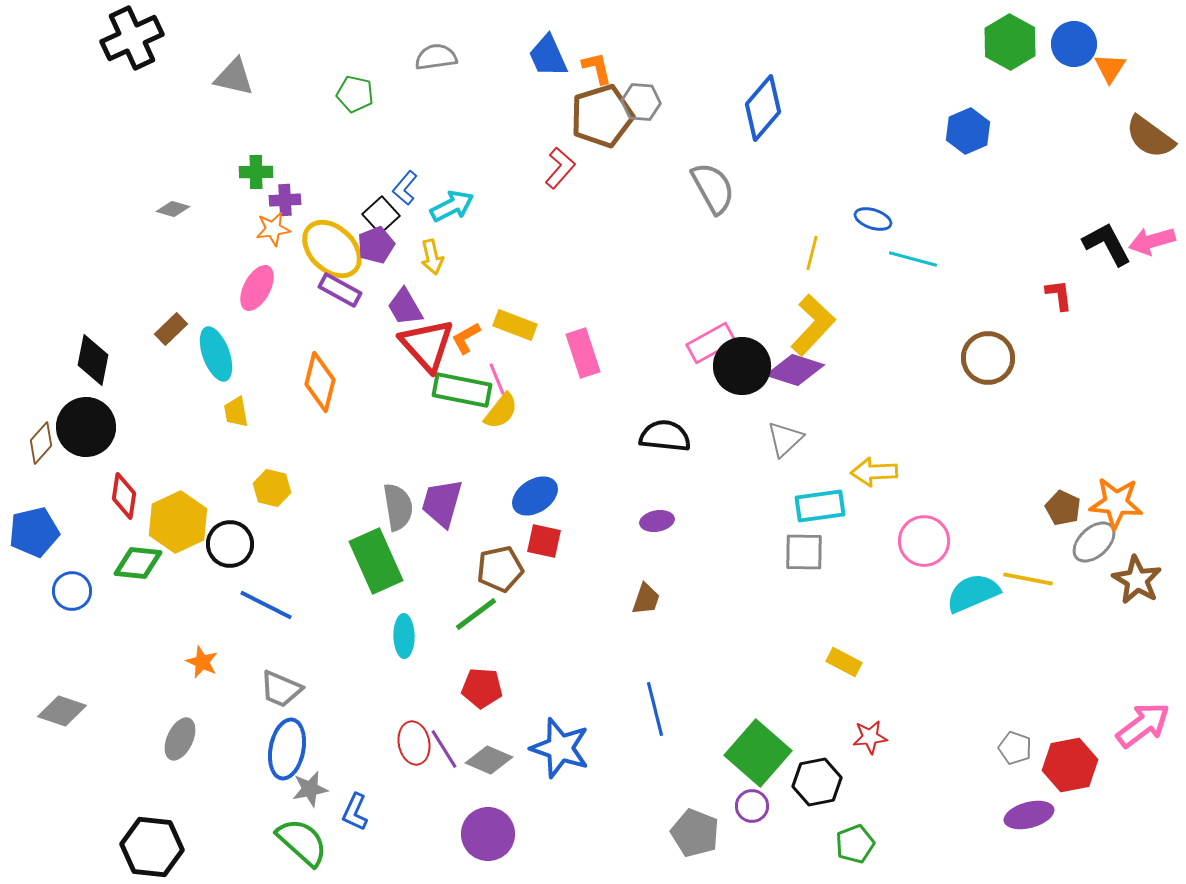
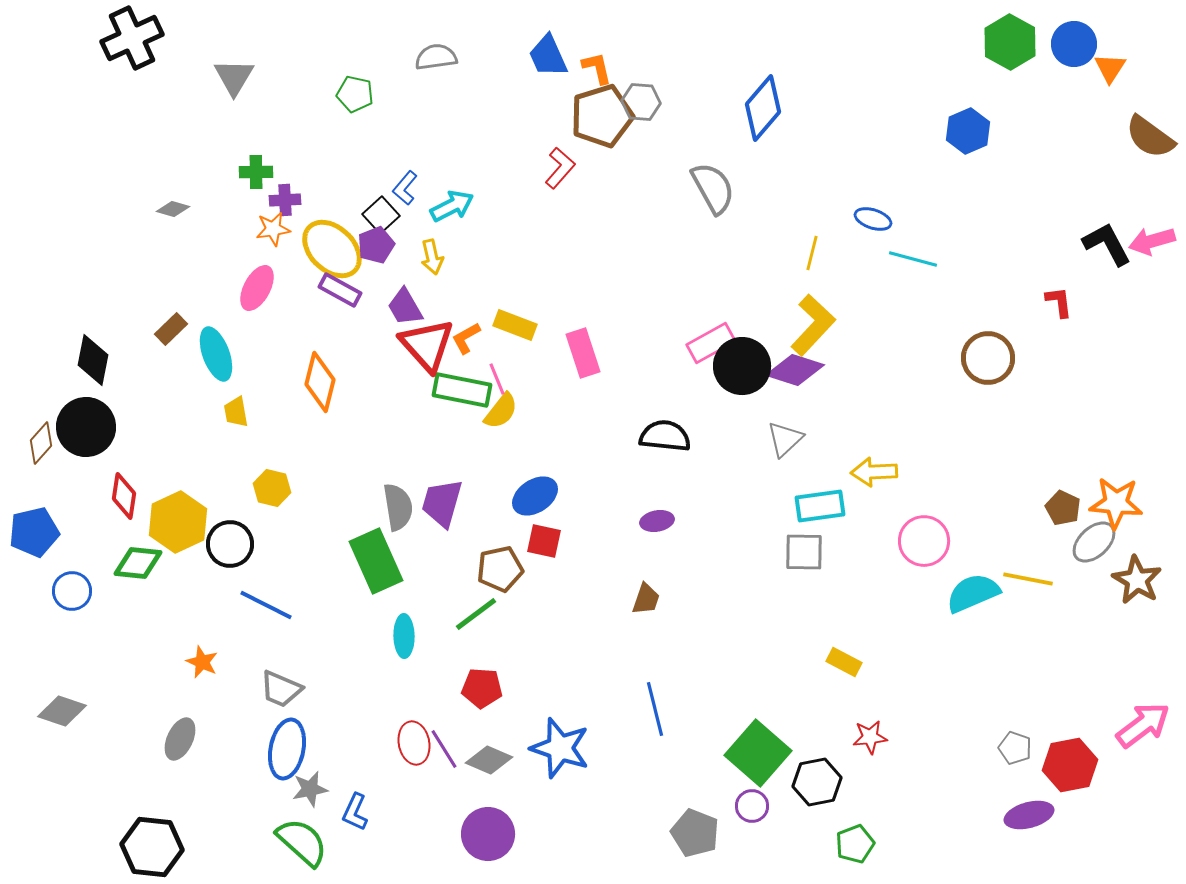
gray triangle at (234, 77): rotated 48 degrees clockwise
red L-shape at (1059, 295): moved 7 px down
